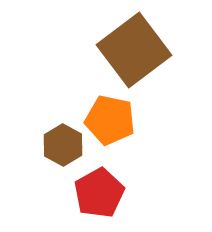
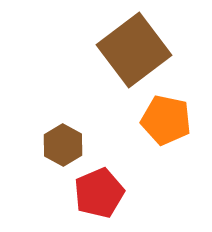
orange pentagon: moved 56 px right
red pentagon: rotated 6 degrees clockwise
